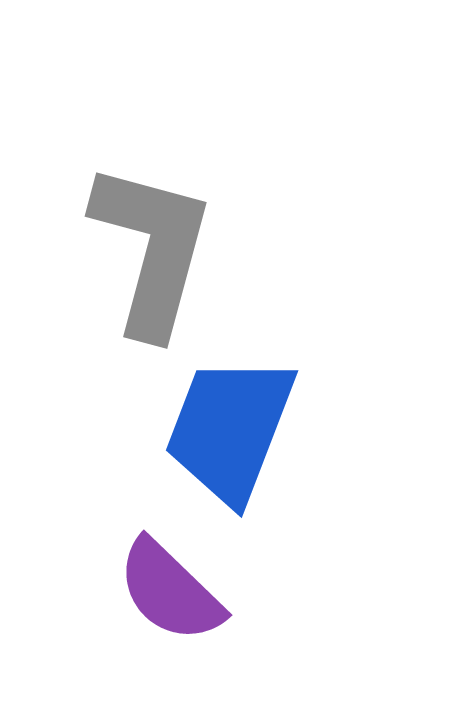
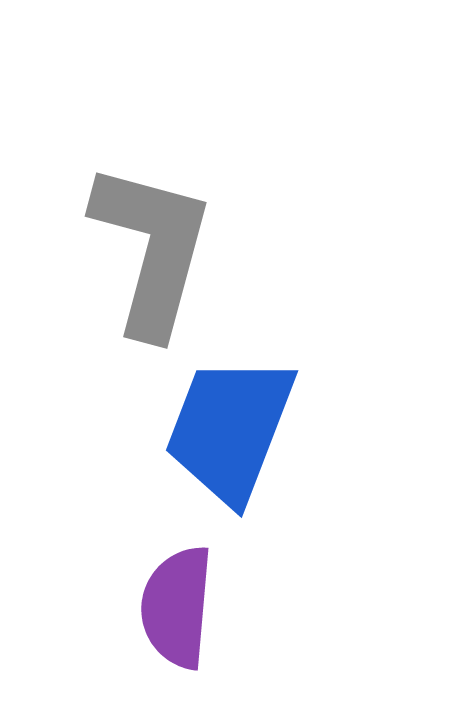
purple semicircle: moved 7 px right, 16 px down; rotated 51 degrees clockwise
